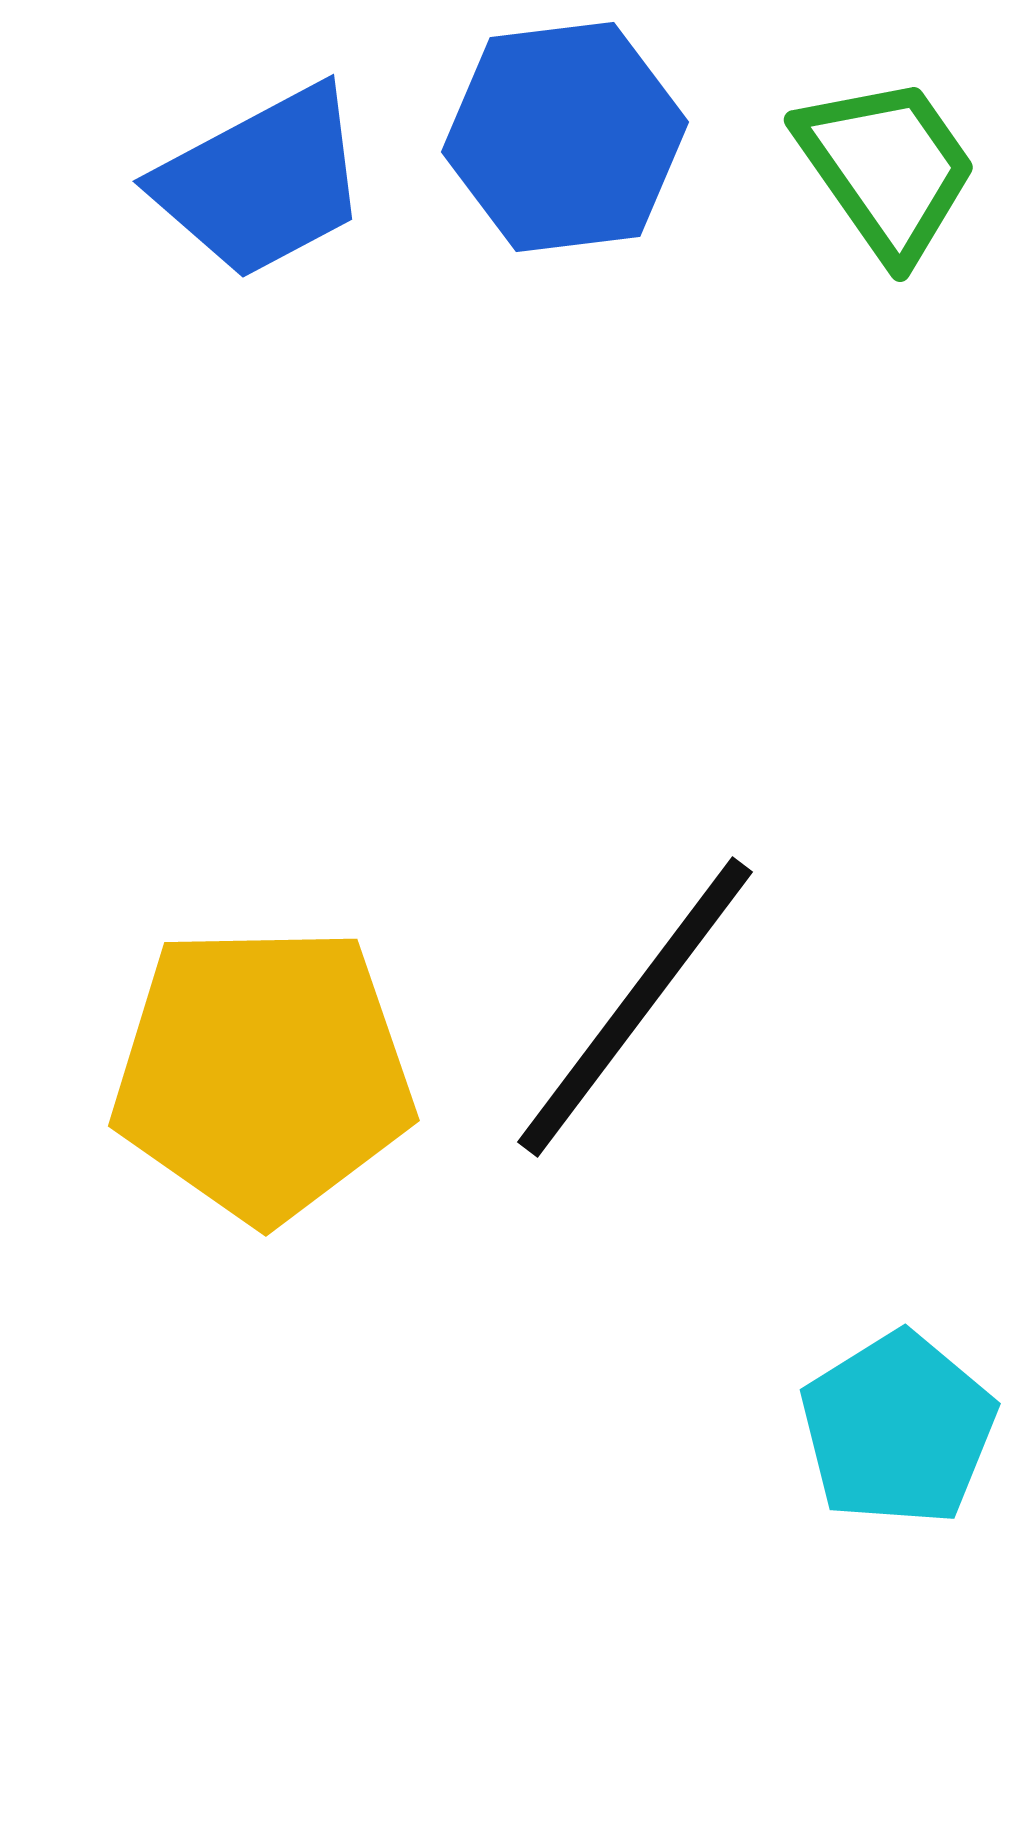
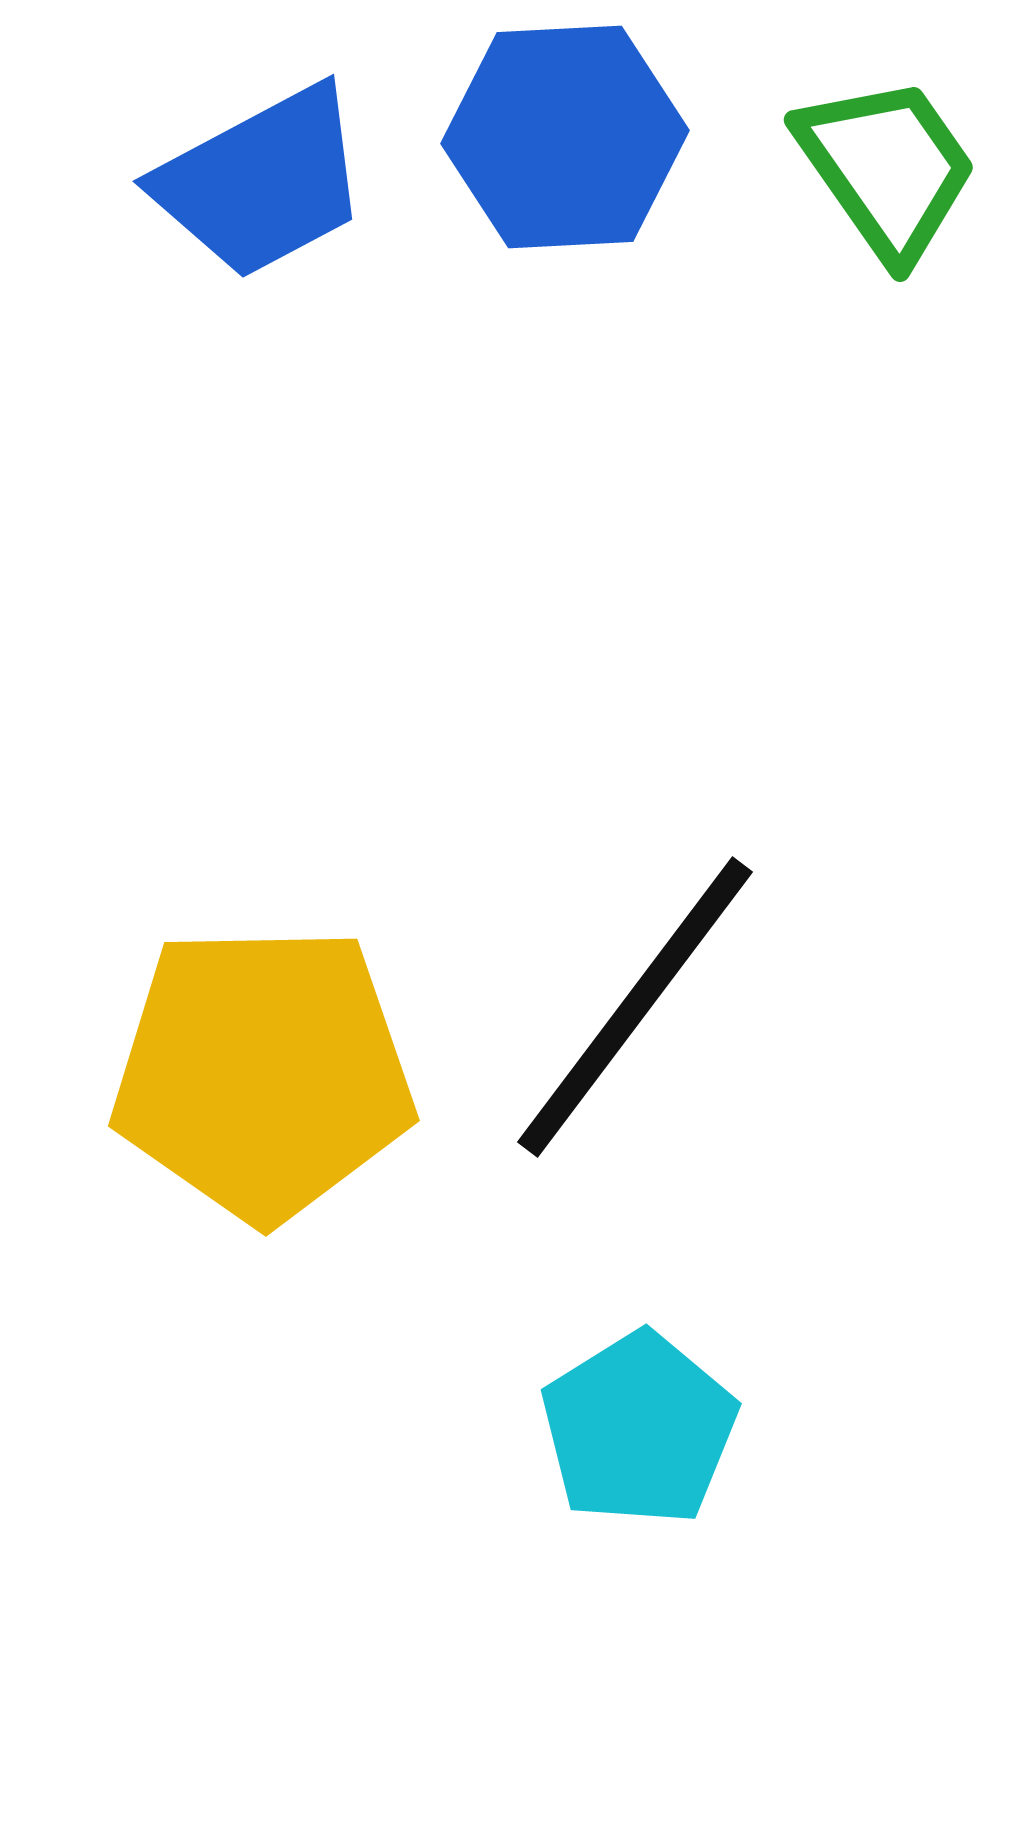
blue hexagon: rotated 4 degrees clockwise
cyan pentagon: moved 259 px left
